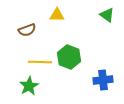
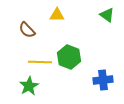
brown semicircle: rotated 66 degrees clockwise
